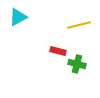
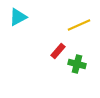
yellow line: rotated 10 degrees counterclockwise
red rectangle: rotated 63 degrees counterclockwise
